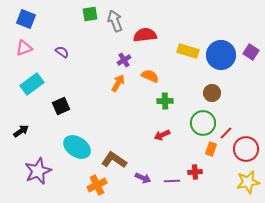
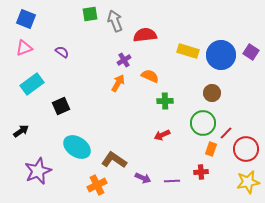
red cross: moved 6 px right
